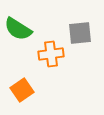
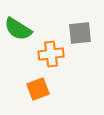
orange square: moved 16 px right, 1 px up; rotated 15 degrees clockwise
